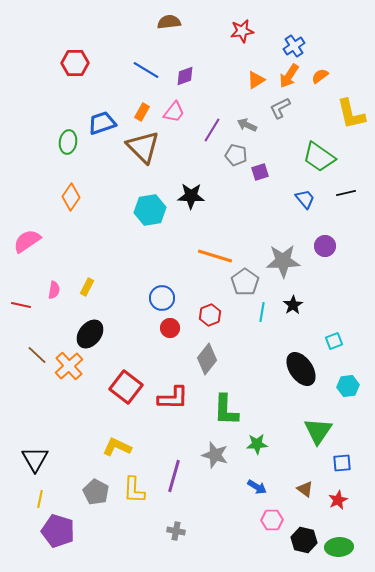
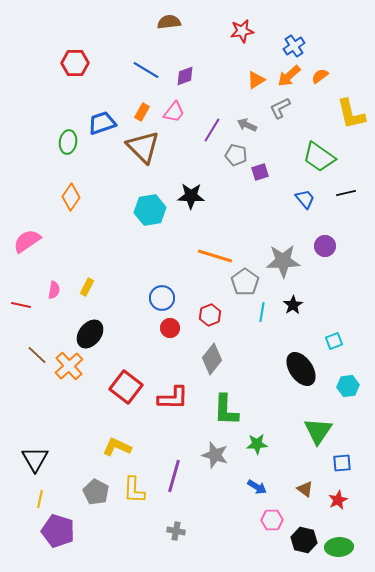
orange arrow at (289, 76): rotated 15 degrees clockwise
gray diamond at (207, 359): moved 5 px right
